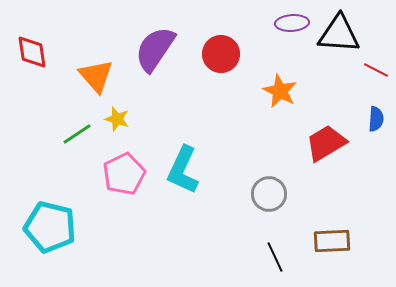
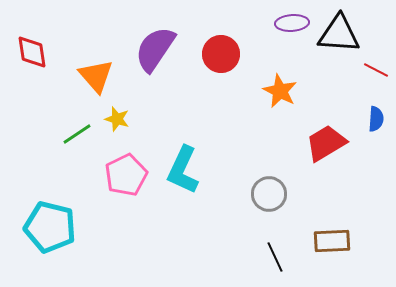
pink pentagon: moved 2 px right, 1 px down
